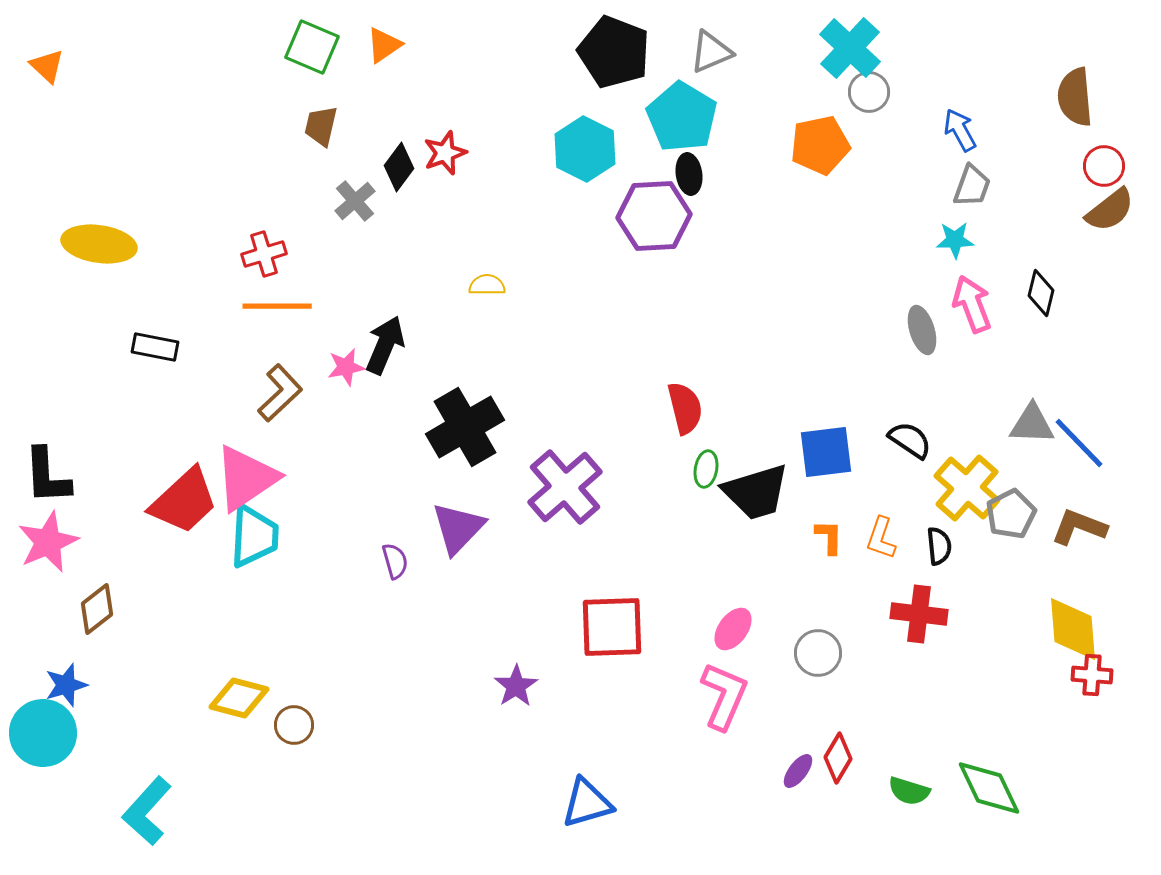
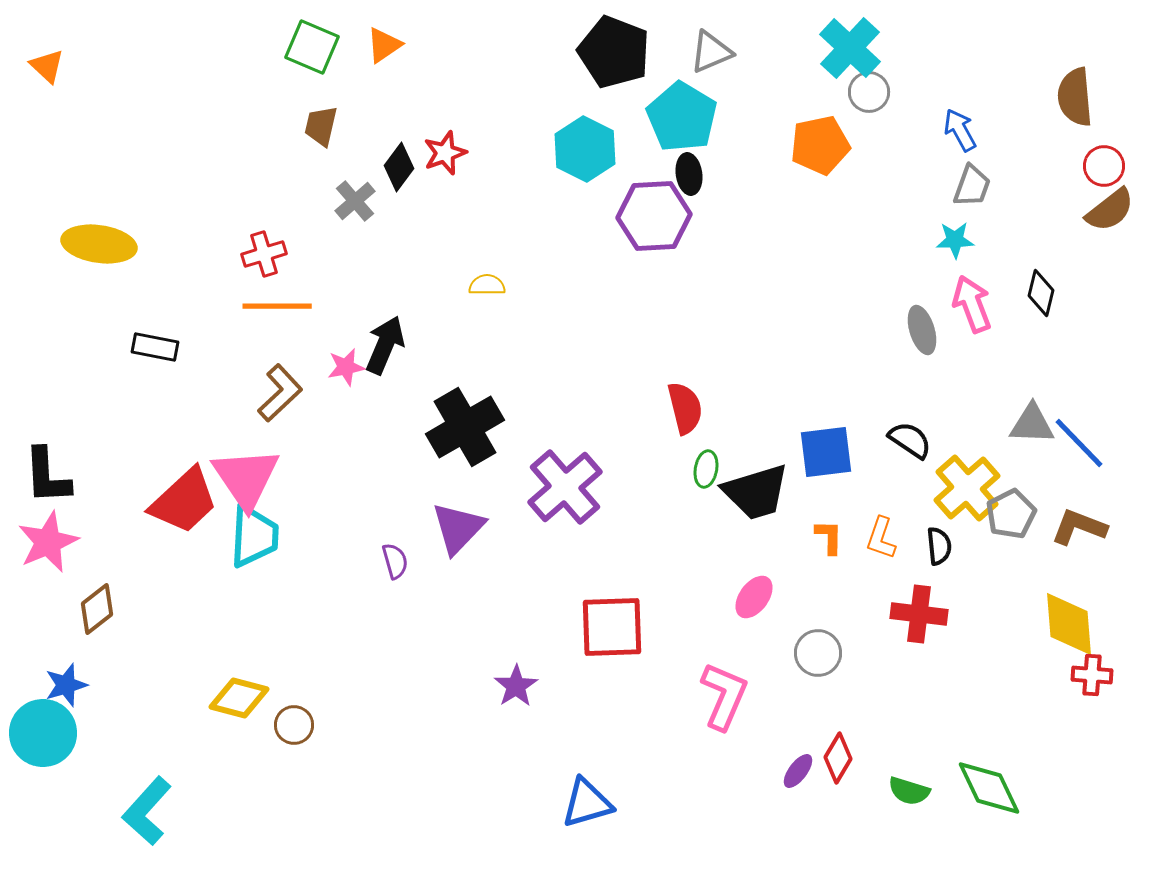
pink triangle at (246, 478): rotated 30 degrees counterclockwise
yellow cross at (967, 488): rotated 8 degrees clockwise
pink ellipse at (733, 629): moved 21 px right, 32 px up
yellow diamond at (1073, 629): moved 4 px left, 5 px up
